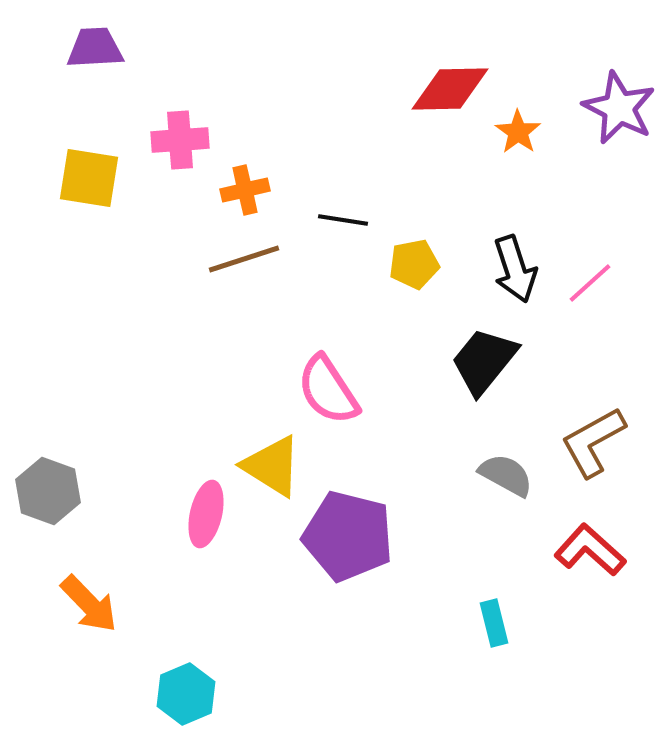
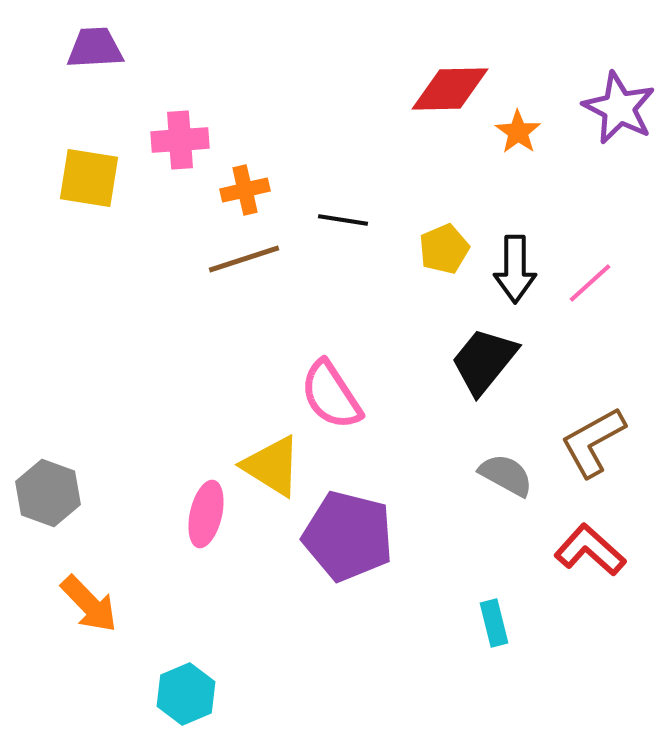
yellow pentagon: moved 30 px right, 15 px up; rotated 12 degrees counterclockwise
black arrow: rotated 18 degrees clockwise
pink semicircle: moved 3 px right, 5 px down
gray hexagon: moved 2 px down
